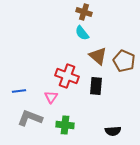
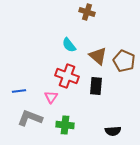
brown cross: moved 3 px right
cyan semicircle: moved 13 px left, 12 px down
